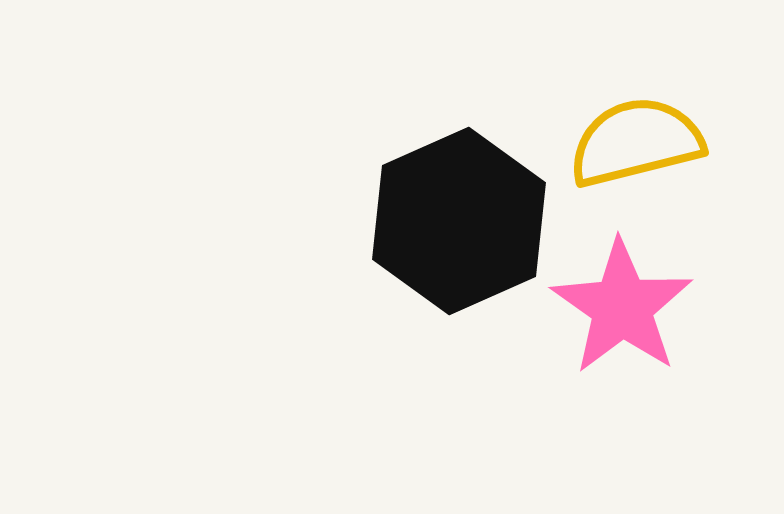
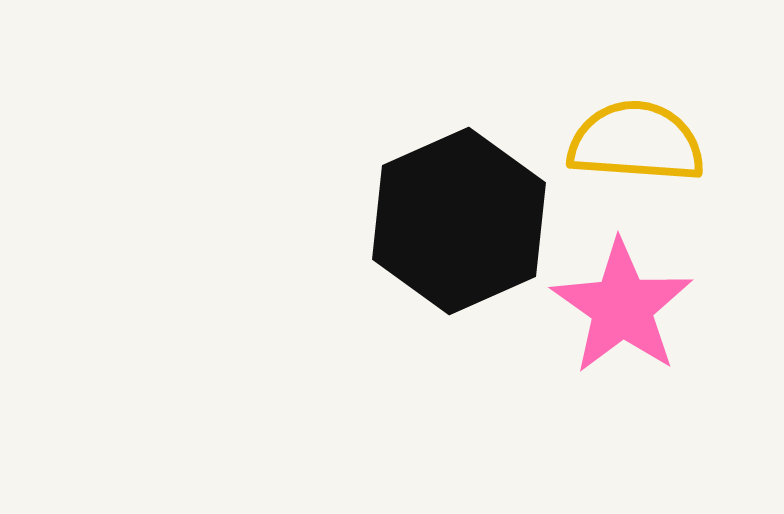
yellow semicircle: rotated 18 degrees clockwise
